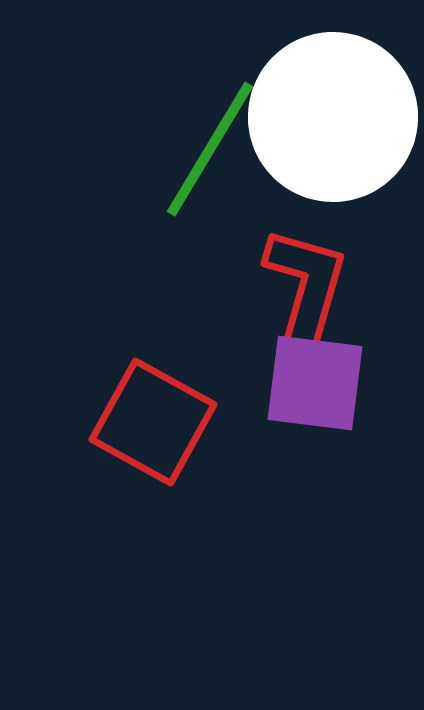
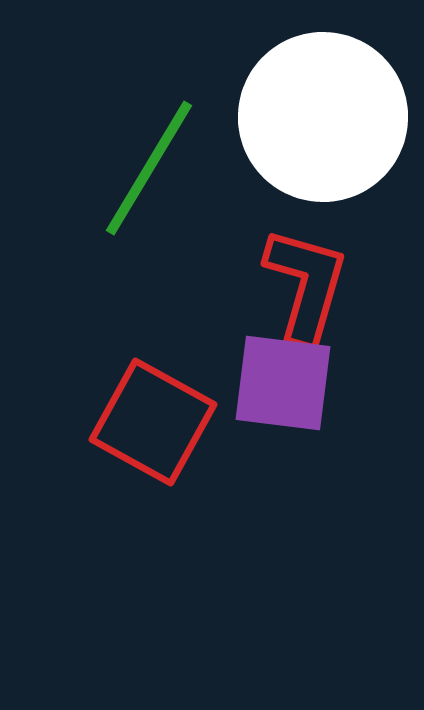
white circle: moved 10 px left
green line: moved 61 px left, 19 px down
purple square: moved 32 px left
